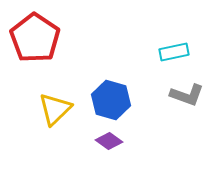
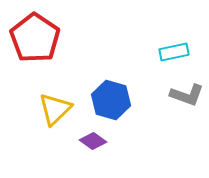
purple diamond: moved 16 px left
